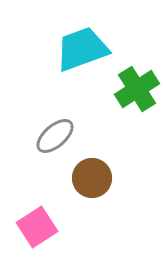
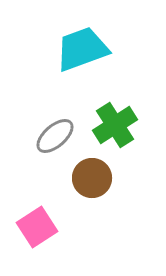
green cross: moved 22 px left, 36 px down
